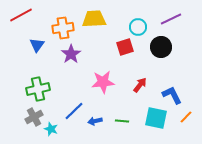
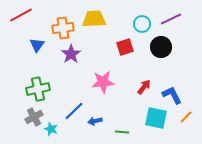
cyan circle: moved 4 px right, 3 px up
red arrow: moved 4 px right, 2 px down
green line: moved 11 px down
